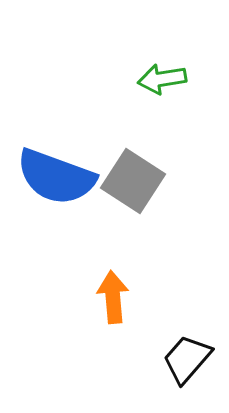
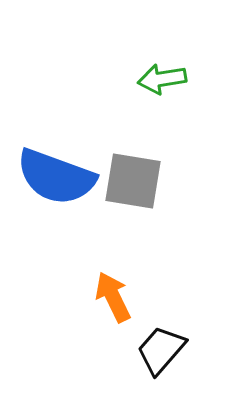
gray square: rotated 24 degrees counterclockwise
orange arrow: rotated 21 degrees counterclockwise
black trapezoid: moved 26 px left, 9 px up
